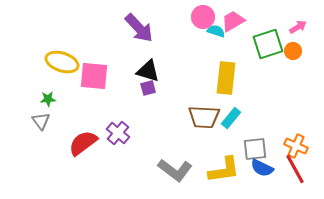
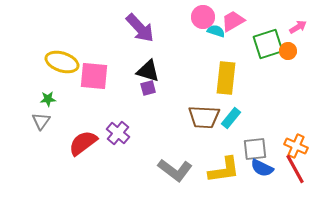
purple arrow: moved 1 px right
orange circle: moved 5 px left
gray triangle: rotated 12 degrees clockwise
